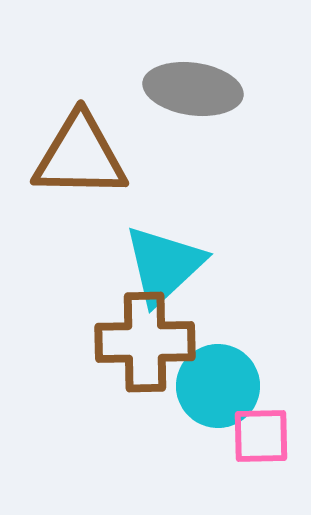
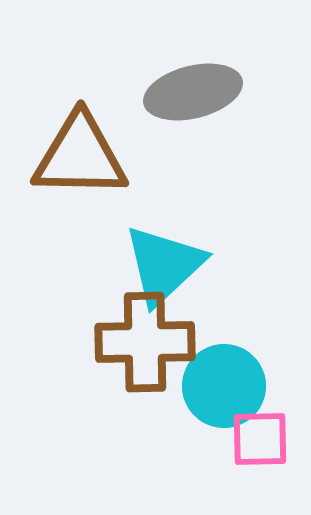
gray ellipse: moved 3 px down; rotated 22 degrees counterclockwise
cyan circle: moved 6 px right
pink square: moved 1 px left, 3 px down
